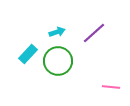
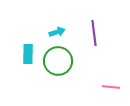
purple line: rotated 55 degrees counterclockwise
cyan rectangle: rotated 42 degrees counterclockwise
